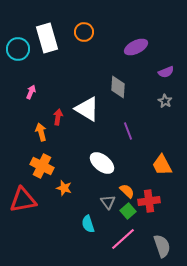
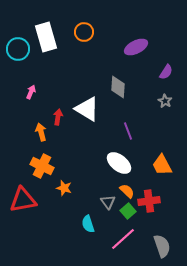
white rectangle: moved 1 px left, 1 px up
purple semicircle: rotated 35 degrees counterclockwise
white ellipse: moved 17 px right
